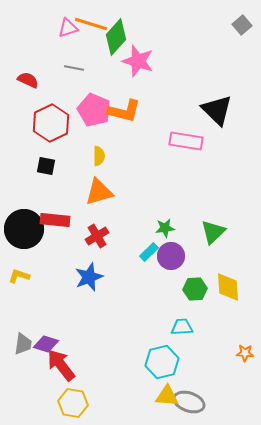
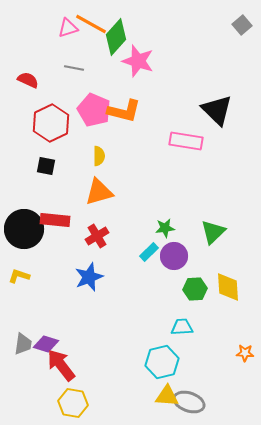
orange line: rotated 12 degrees clockwise
purple circle: moved 3 px right
